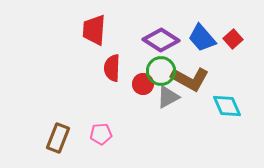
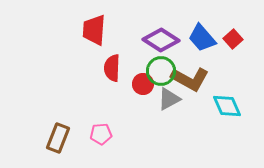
gray triangle: moved 1 px right, 2 px down
